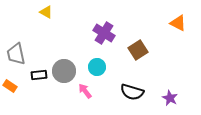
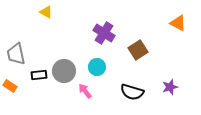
purple star: moved 11 px up; rotated 28 degrees clockwise
